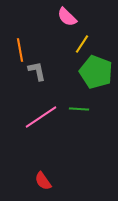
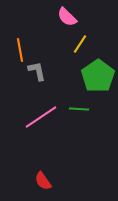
yellow line: moved 2 px left
green pentagon: moved 2 px right, 4 px down; rotated 16 degrees clockwise
